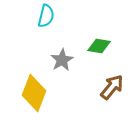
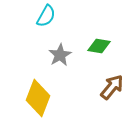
cyan semicircle: rotated 15 degrees clockwise
gray star: moved 2 px left, 5 px up
yellow diamond: moved 4 px right, 5 px down
